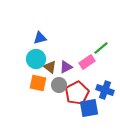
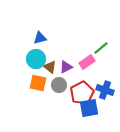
red pentagon: moved 5 px right
